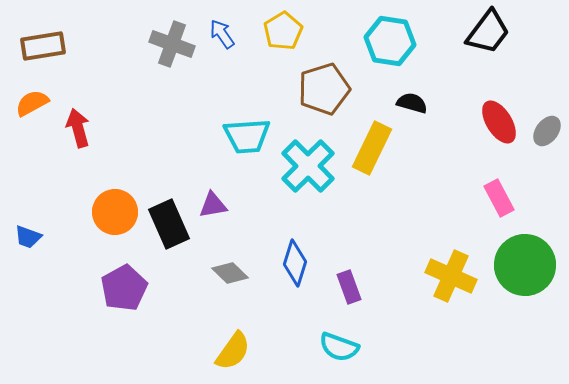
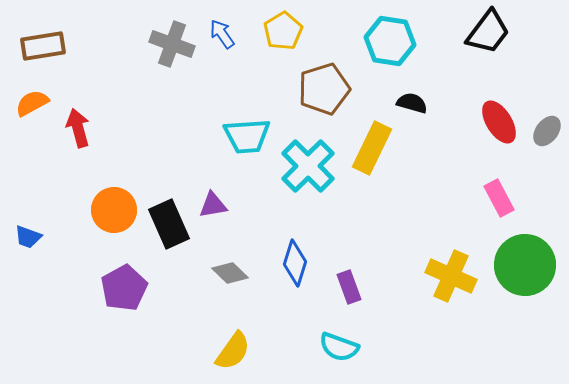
orange circle: moved 1 px left, 2 px up
